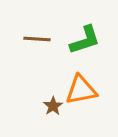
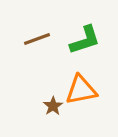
brown line: rotated 24 degrees counterclockwise
